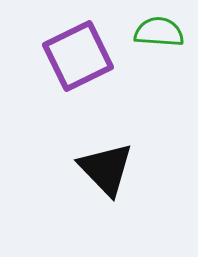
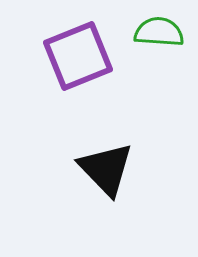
purple square: rotated 4 degrees clockwise
